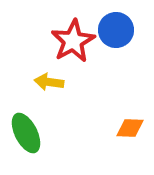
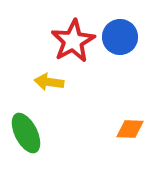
blue circle: moved 4 px right, 7 px down
orange diamond: moved 1 px down
